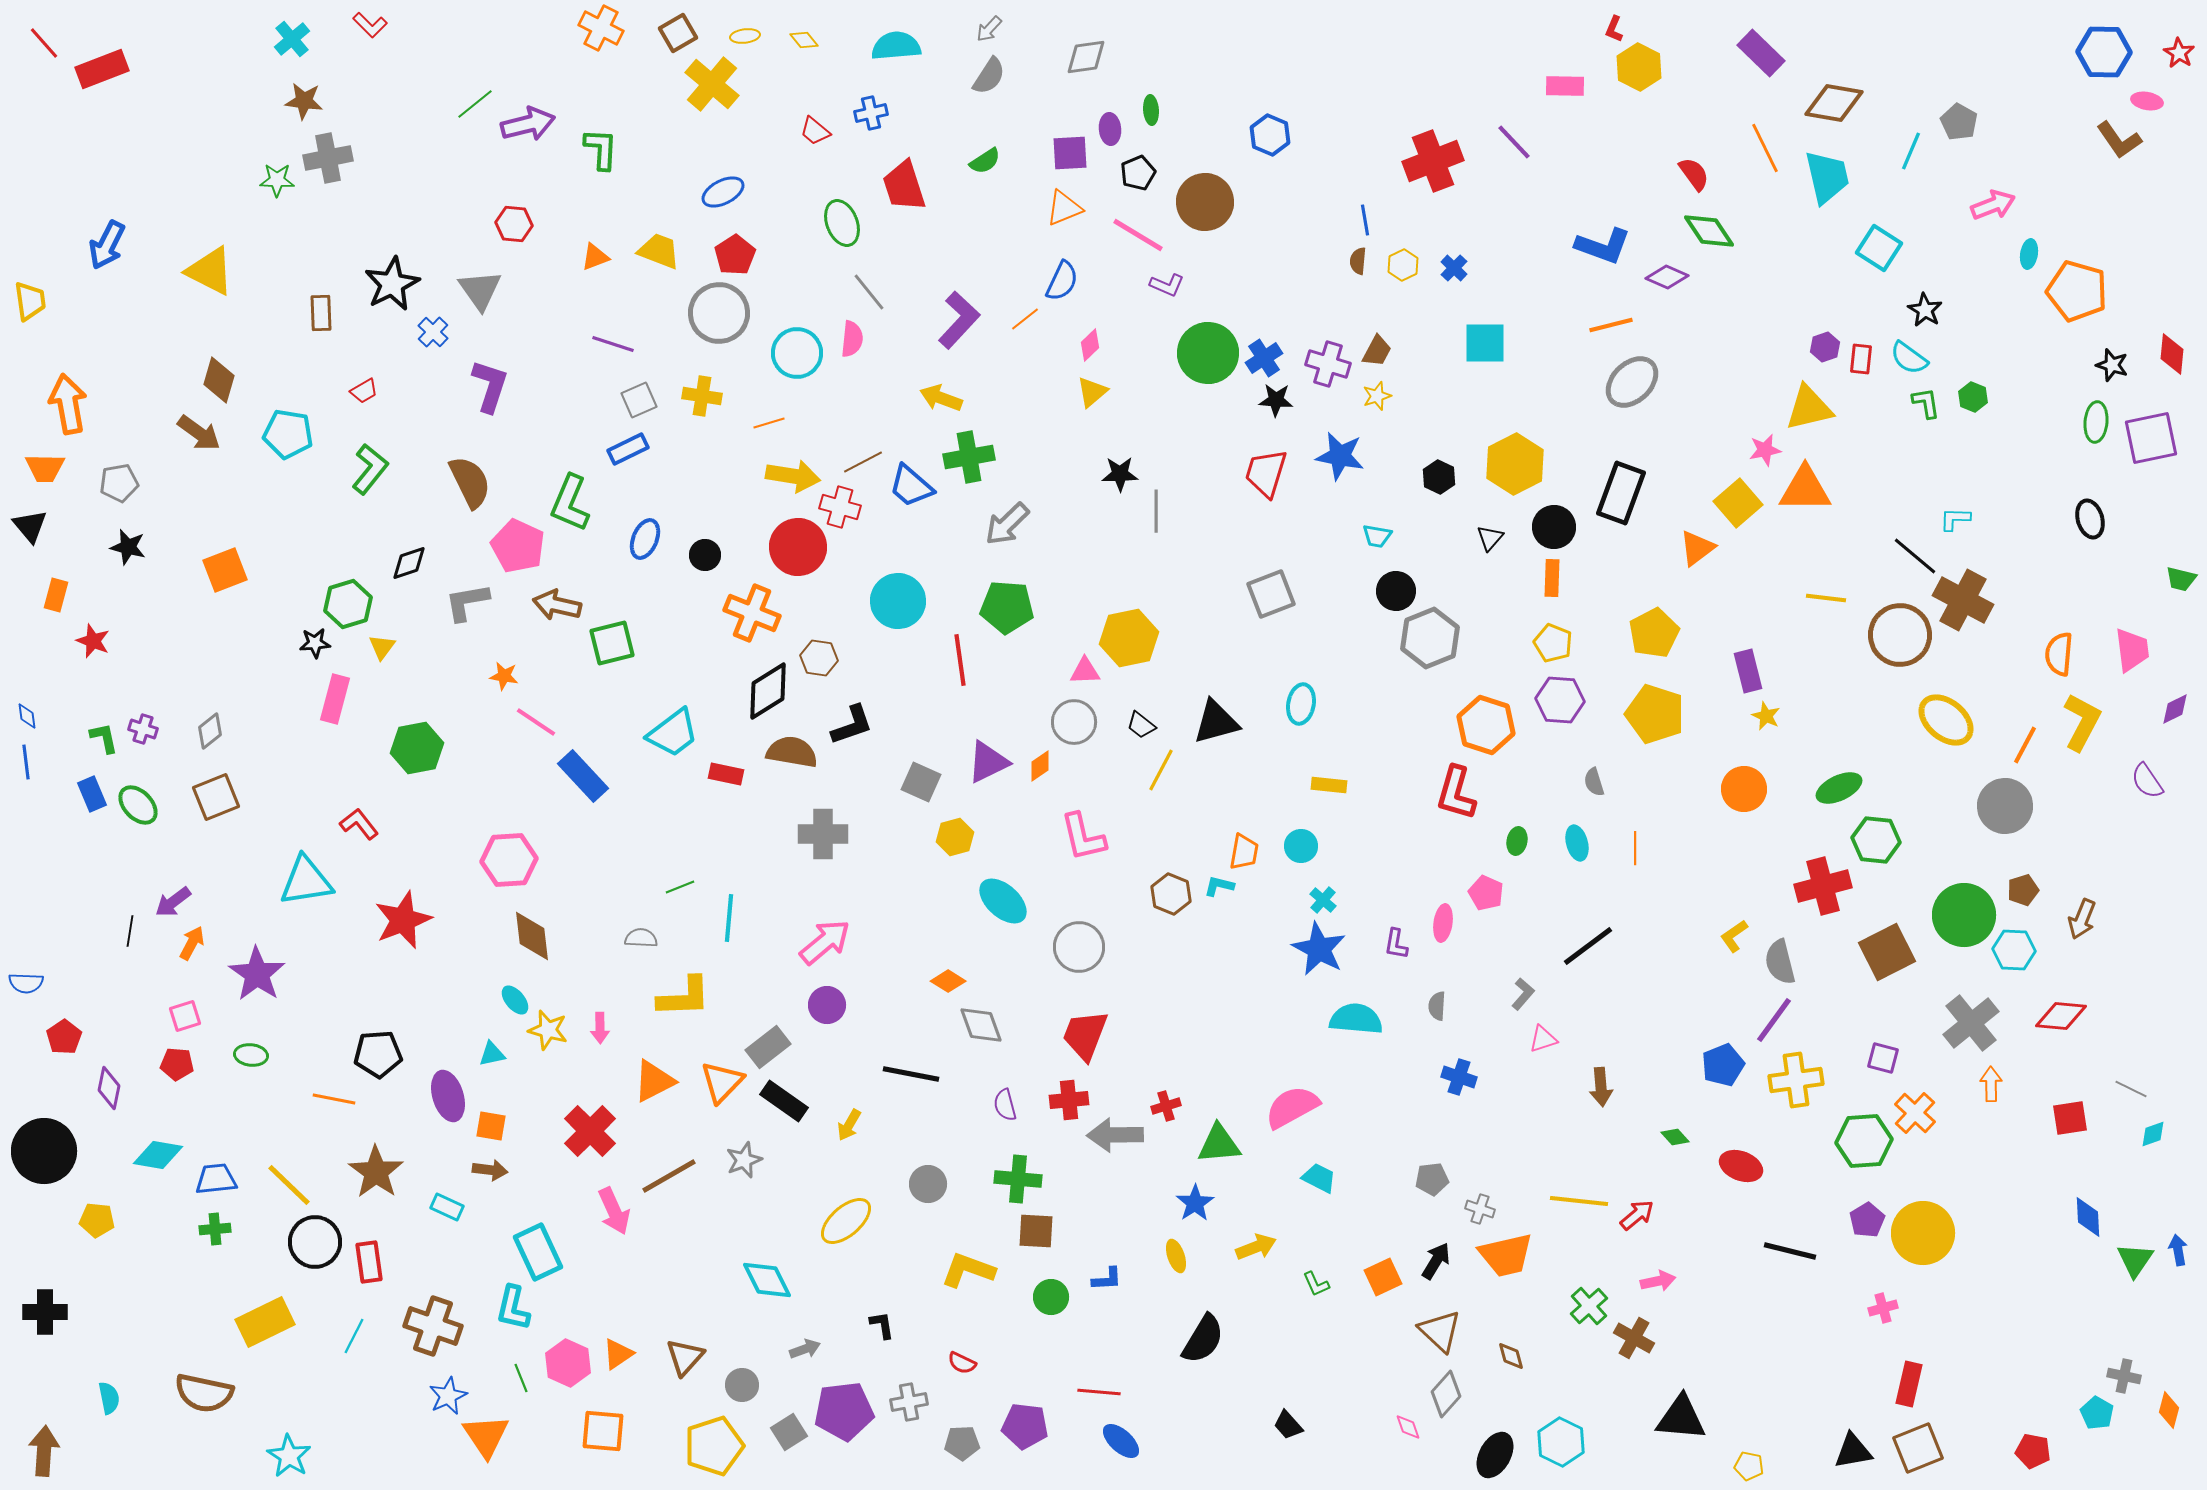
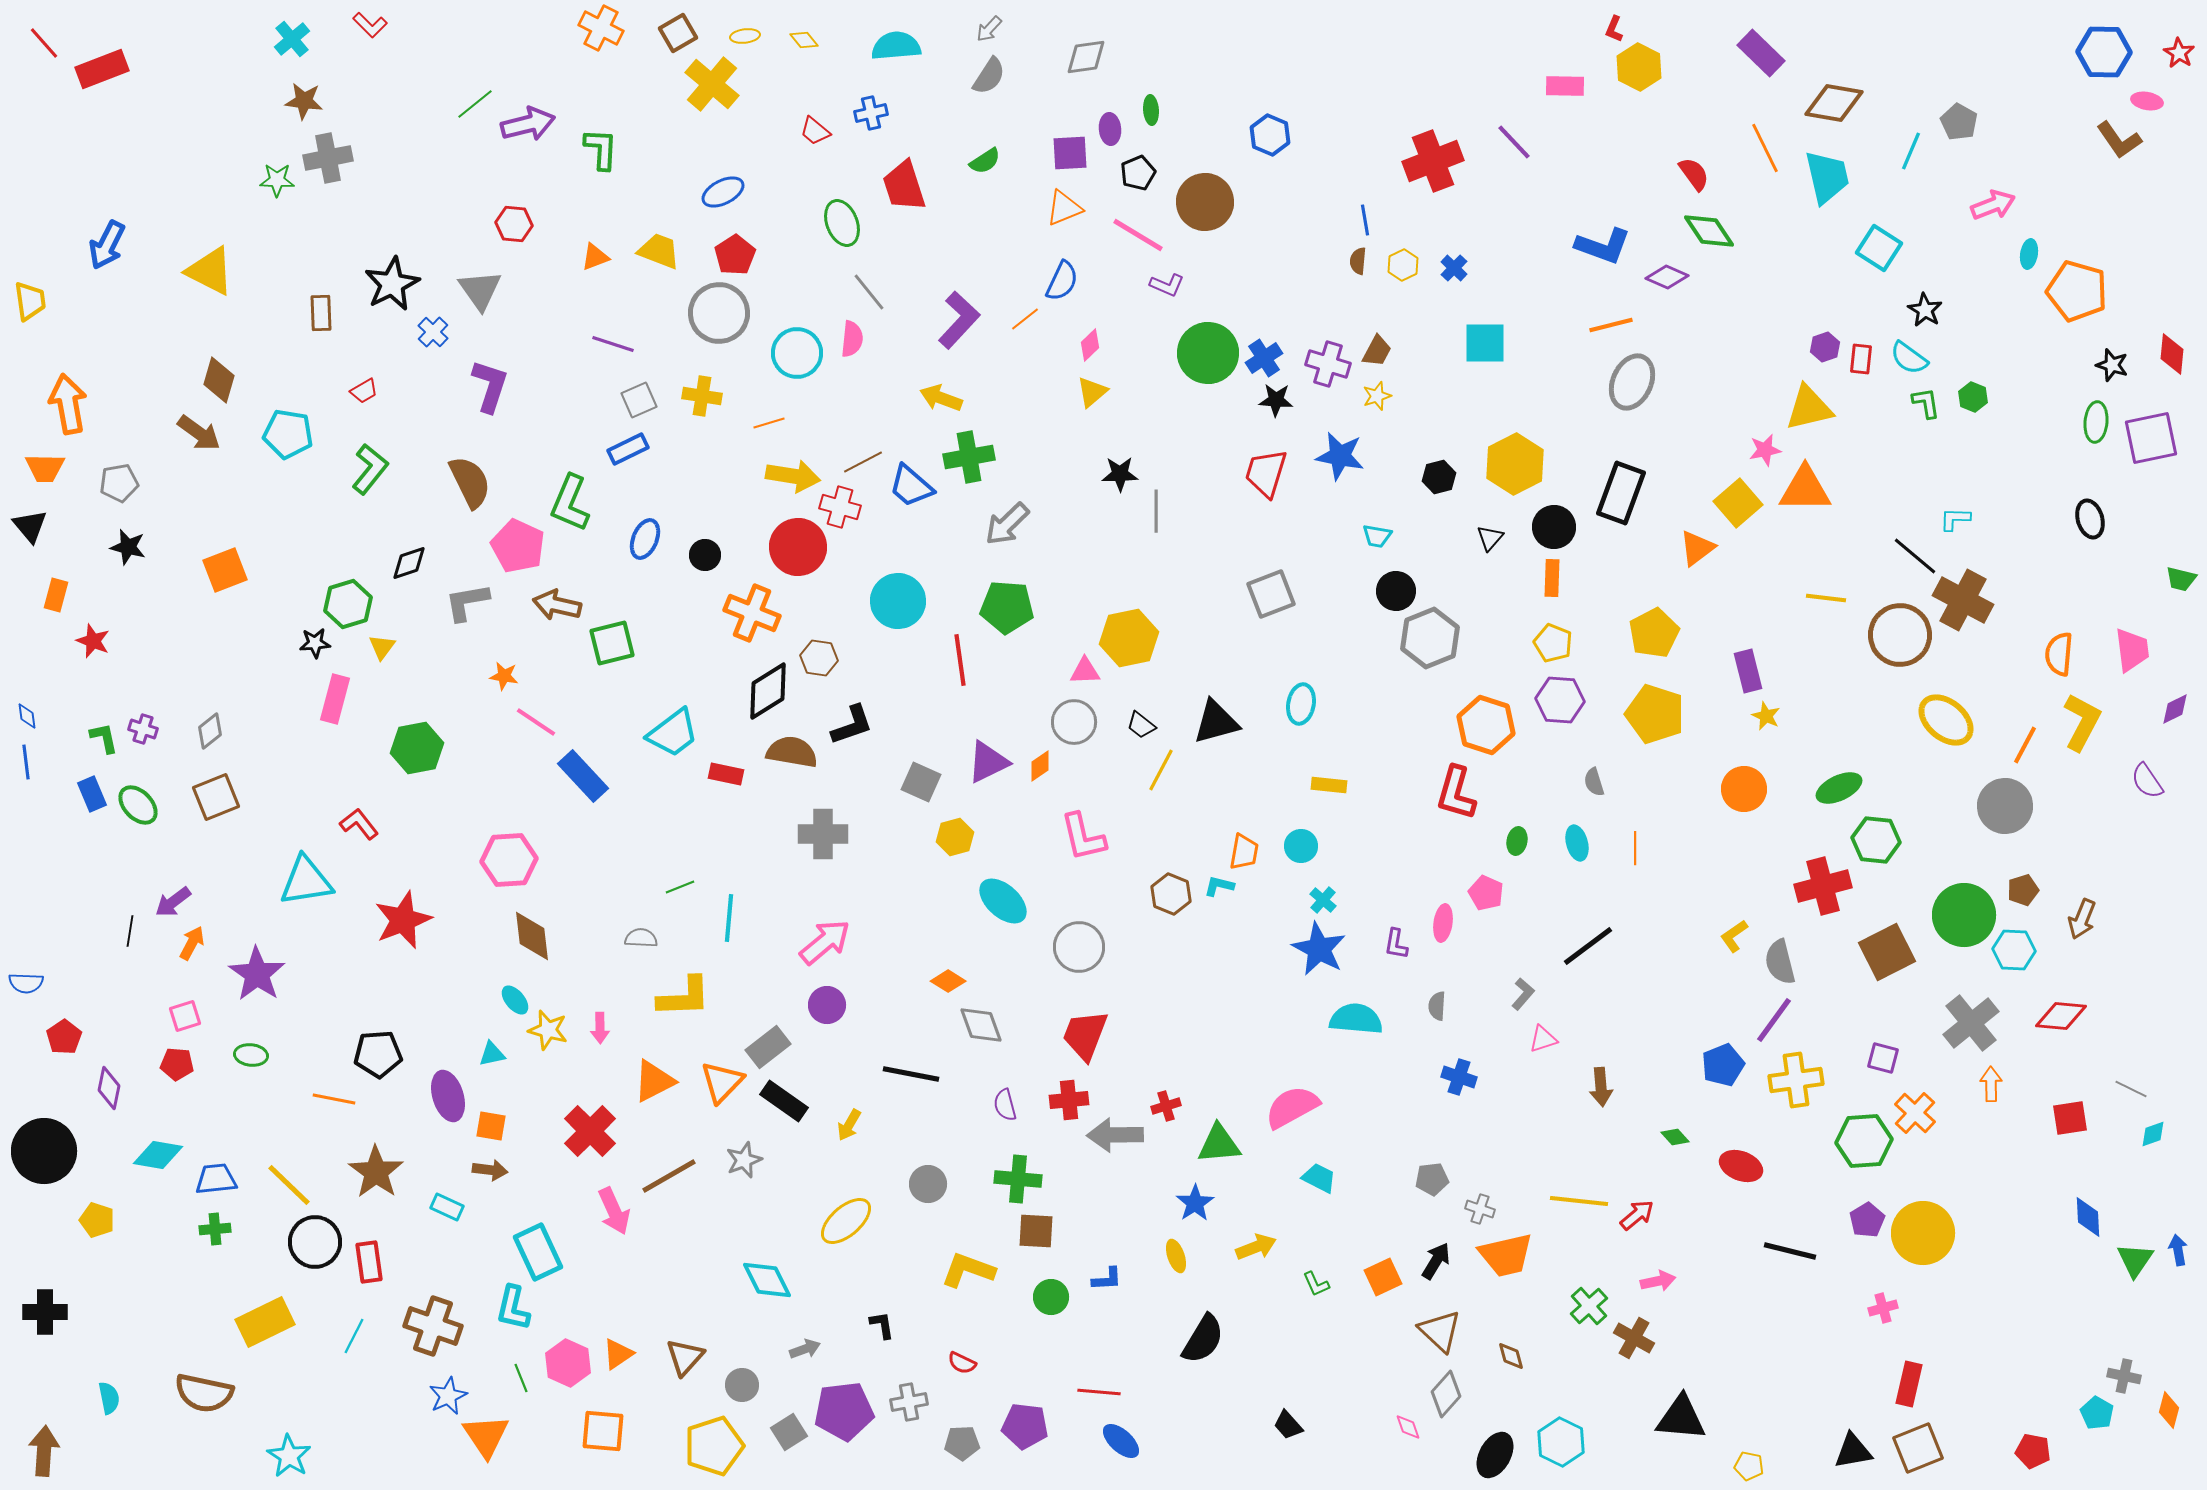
gray ellipse at (1632, 382): rotated 22 degrees counterclockwise
black hexagon at (1439, 477): rotated 20 degrees clockwise
yellow pentagon at (97, 1220): rotated 12 degrees clockwise
